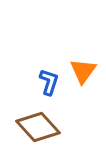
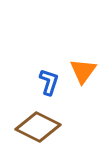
brown diamond: rotated 21 degrees counterclockwise
